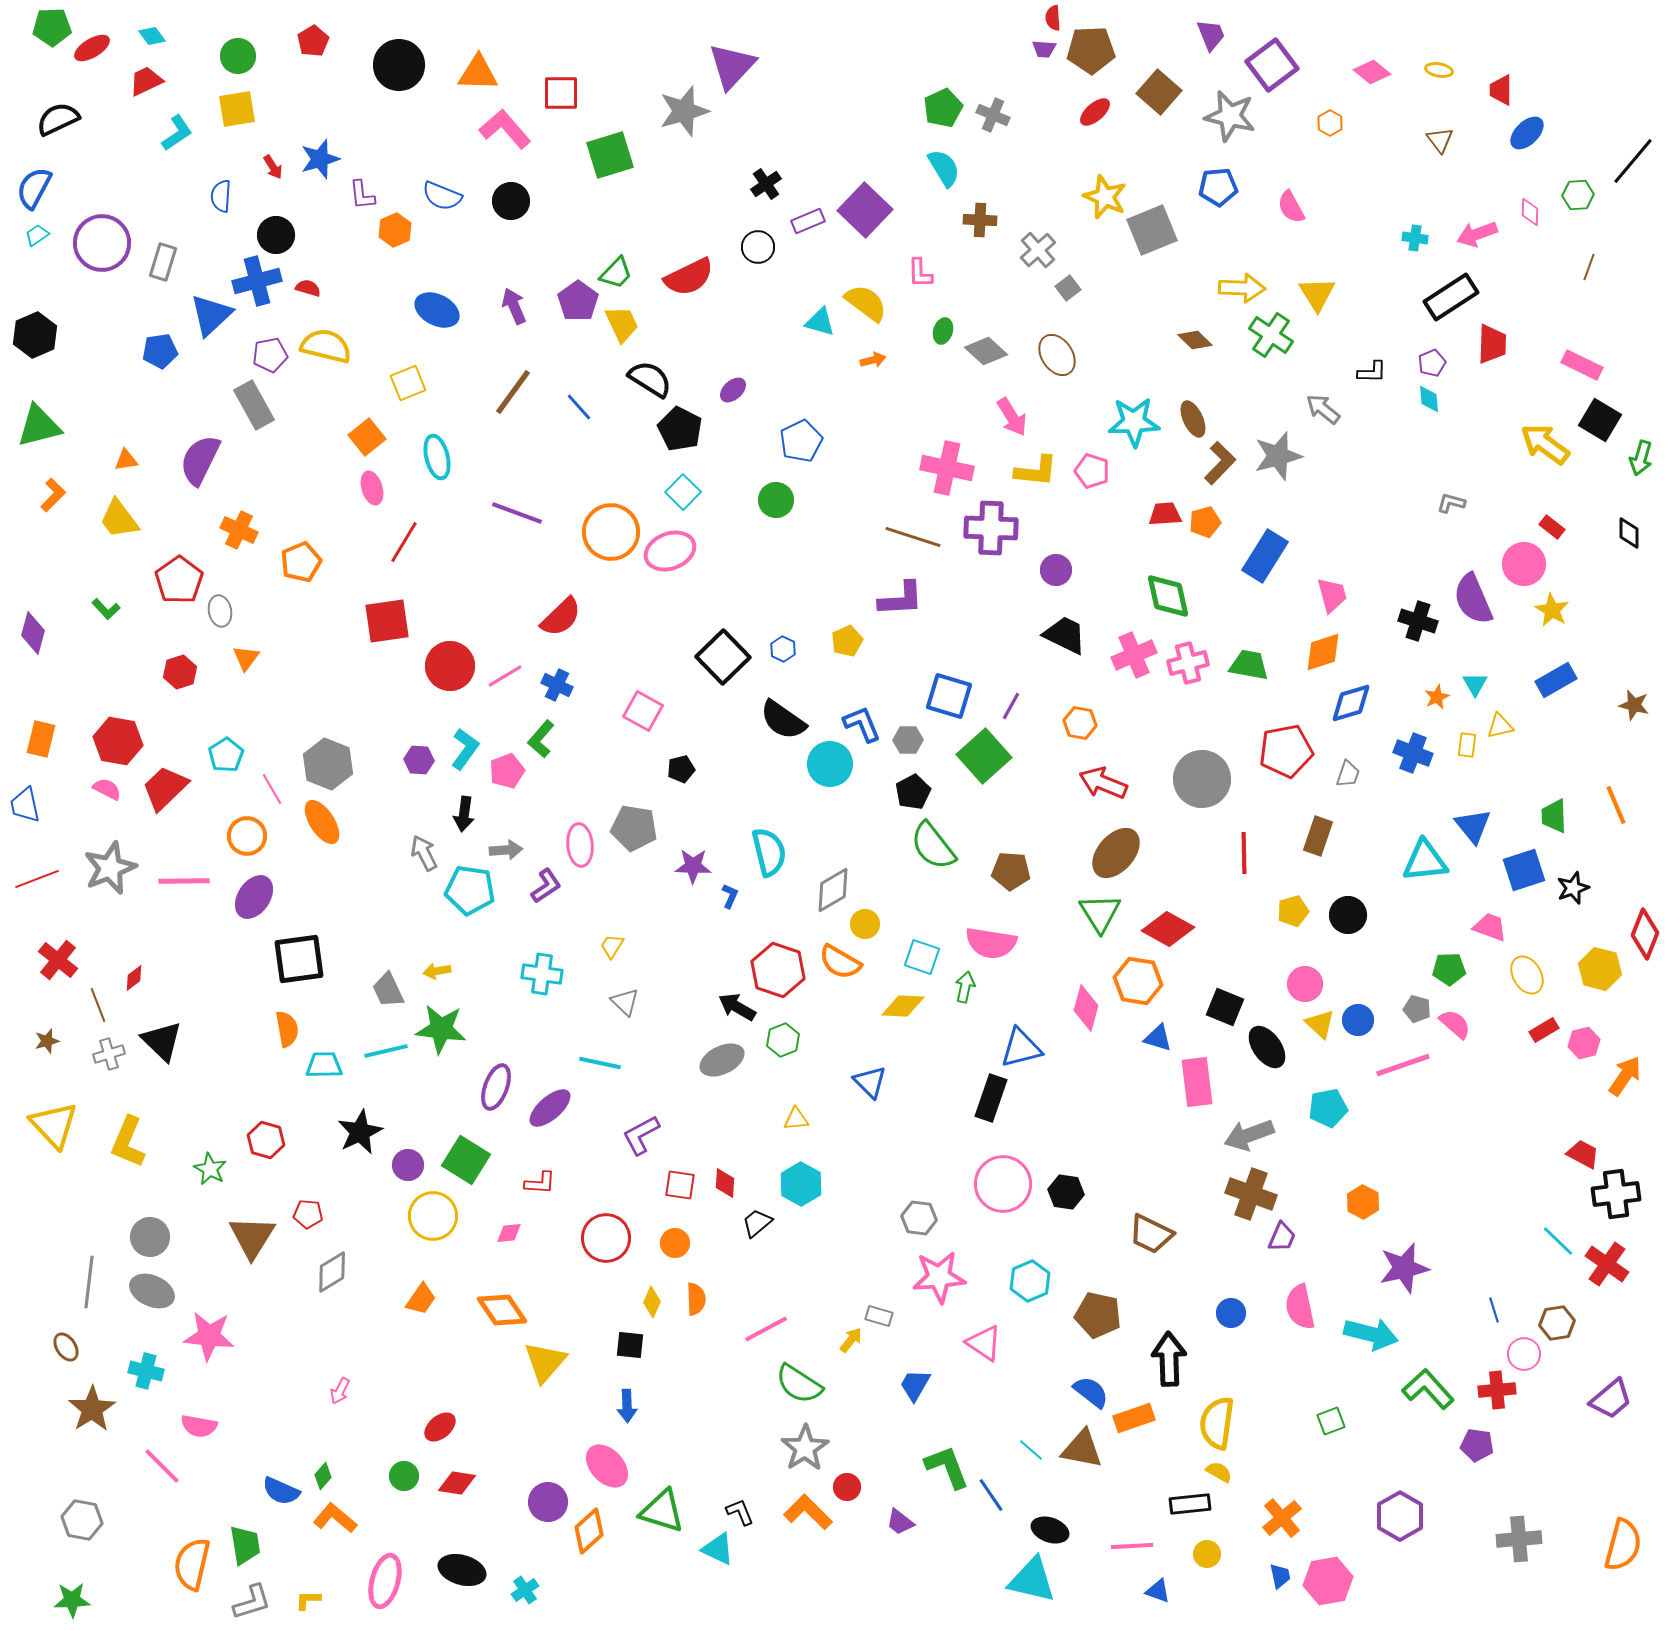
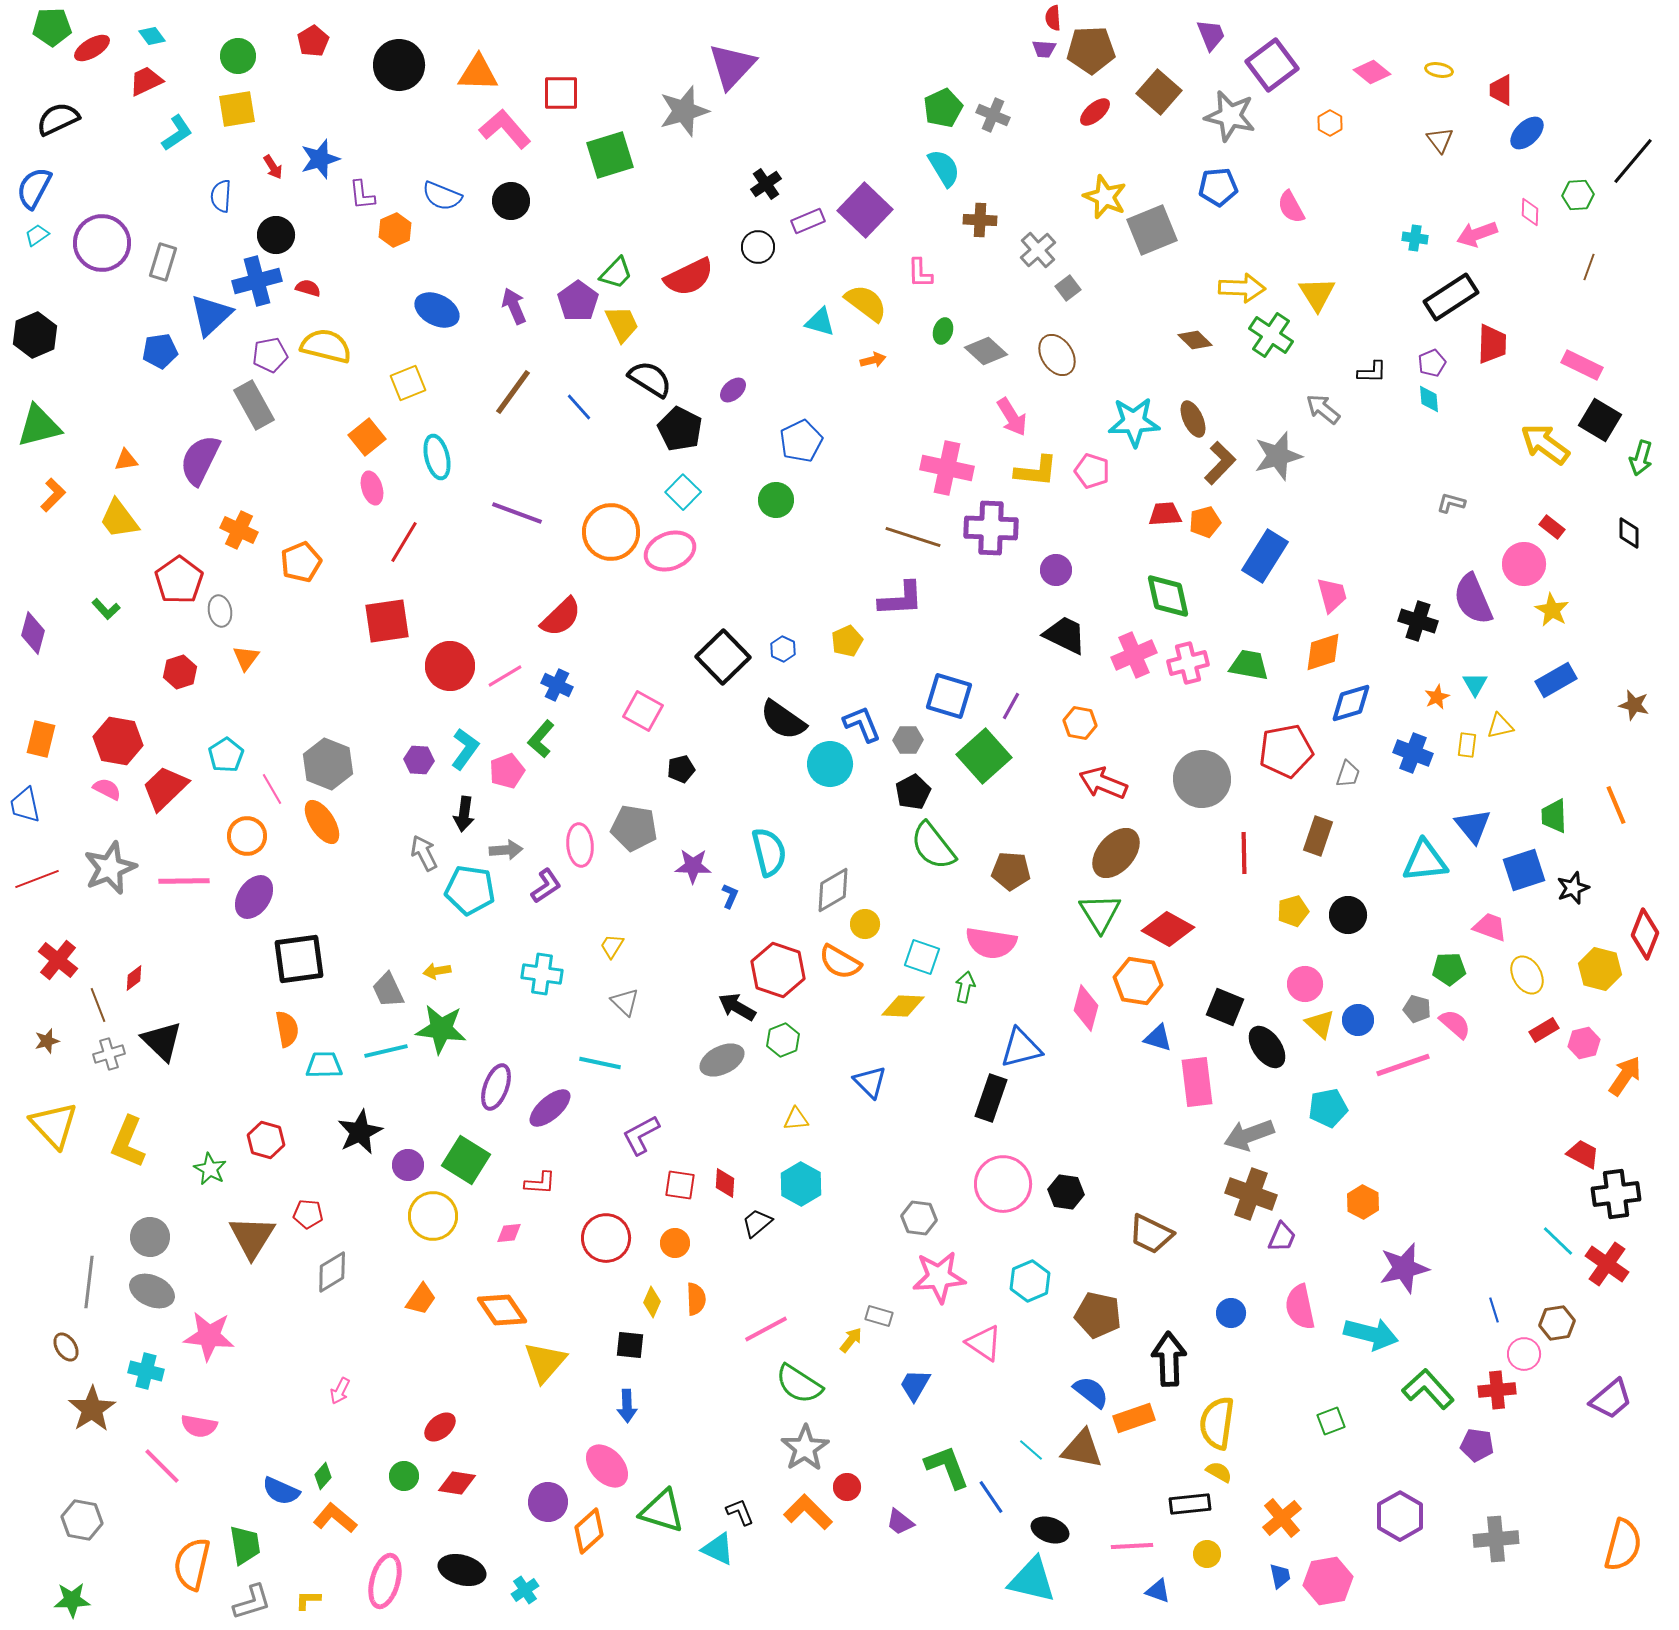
blue line at (991, 1495): moved 2 px down
gray cross at (1519, 1539): moved 23 px left
